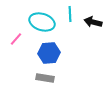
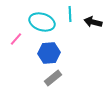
gray rectangle: moved 8 px right; rotated 48 degrees counterclockwise
